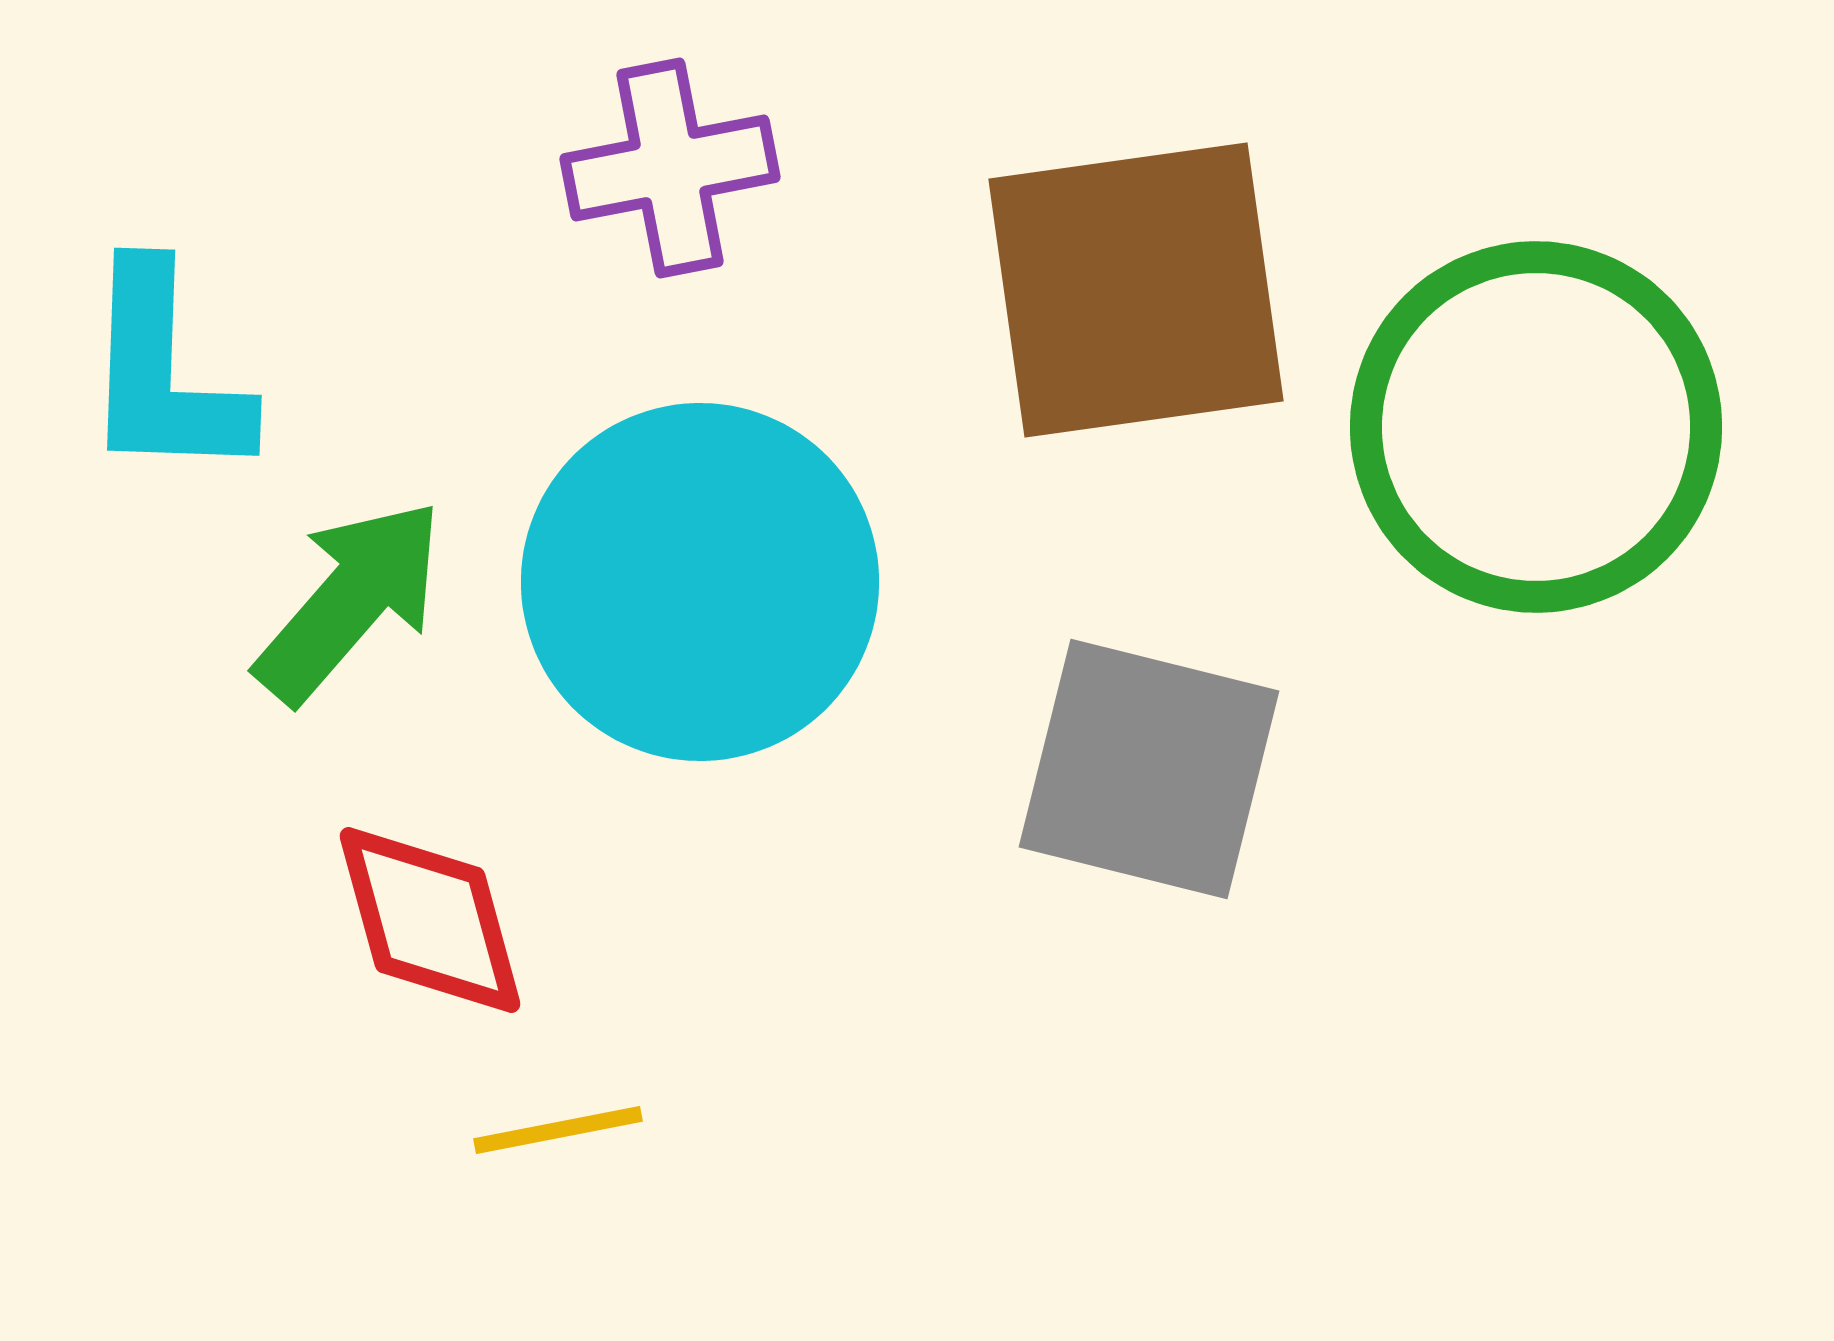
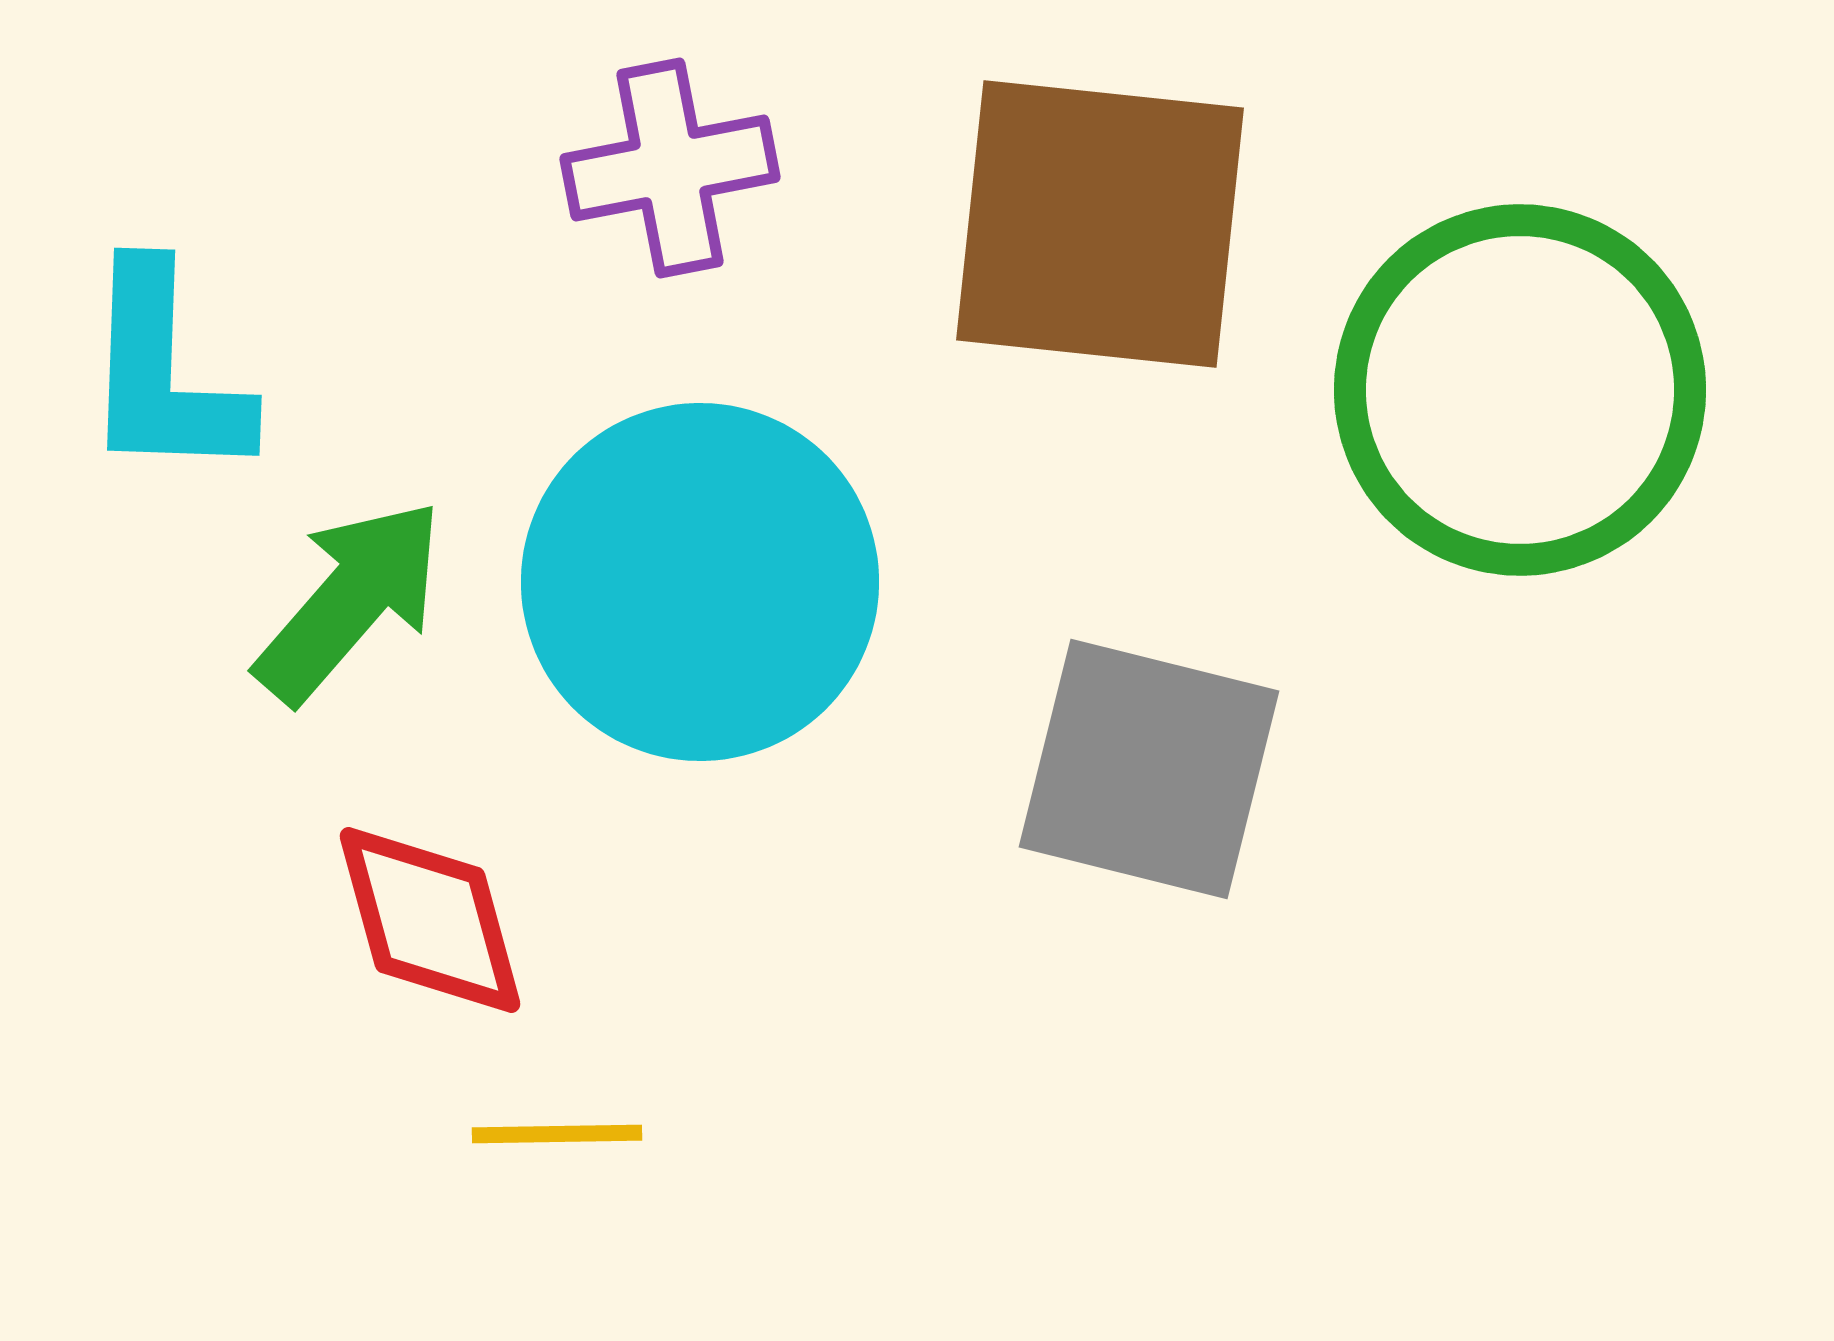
brown square: moved 36 px left, 66 px up; rotated 14 degrees clockwise
green circle: moved 16 px left, 37 px up
yellow line: moved 1 px left, 4 px down; rotated 10 degrees clockwise
